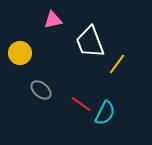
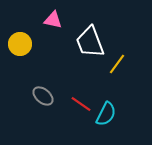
pink triangle: rotated 24 degrees clockwise
yellow circle: moved 9 px up
gray ellipse: moved 2 px right, 6 px down
cyan semicircle: moved 1 px right, 1 px down
